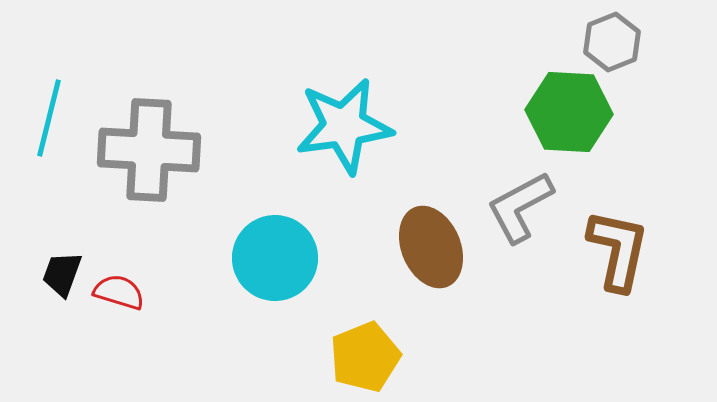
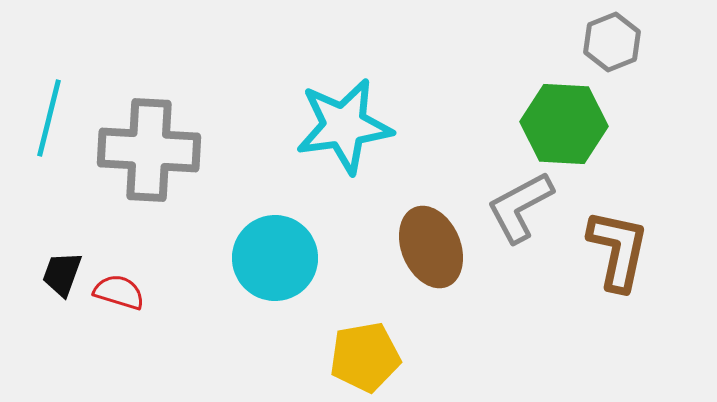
green hexagon: moved 5 px left, 12 px down
yellow pentagon: rotated 12 degrees clockwise
